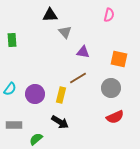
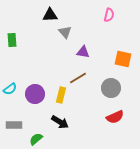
orange square: moved 4 px right
cyan semicircle: rotated 16 degrees clockwise
